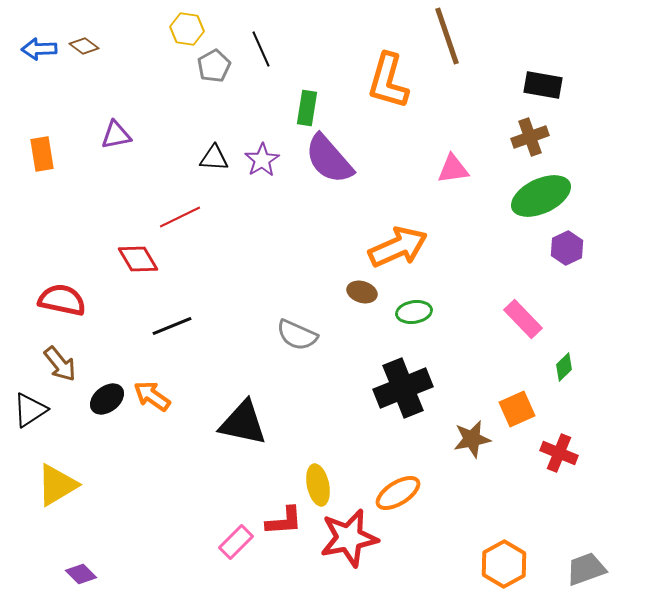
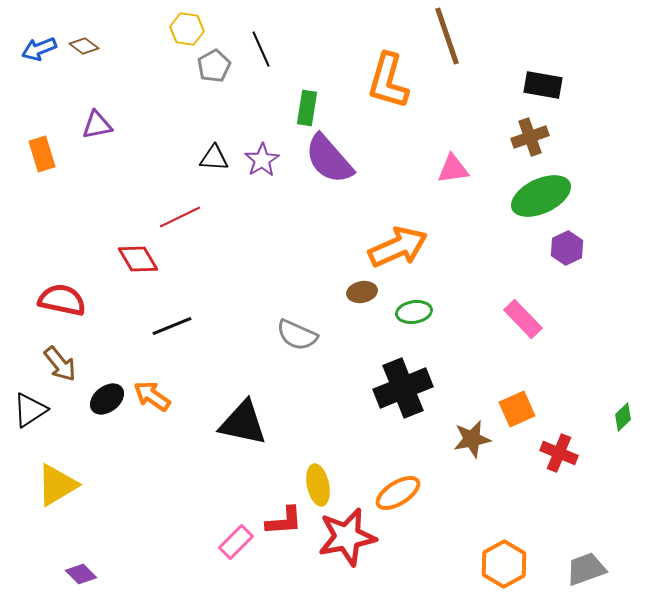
blue arrow at (39, 49): rotated 20 degrees counterclockwise
purple triangle at (116, 135): moved 19 px left, 10 px up
orange rectangle at (42, 154): rotated 8 degrees counterclockwise
brown ellipse at (362, 292): rotated 28 degrees counterclockwise
green diamond at (564, 367): moved 59 px right, 50 px down
red star at (349, 538): moved 2 px left, 1 px up
